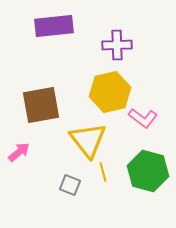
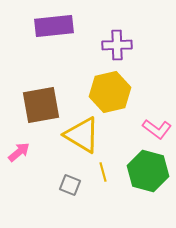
pink L-shape: moved 14 px right, 11 px down
yellow triangle: moved 6 px left, 5 px up; rotated 21 degrees counterclockwise
